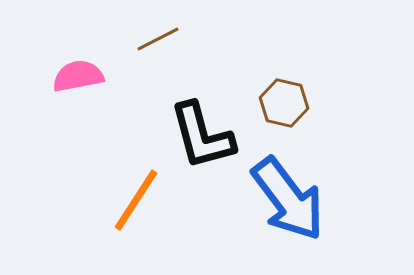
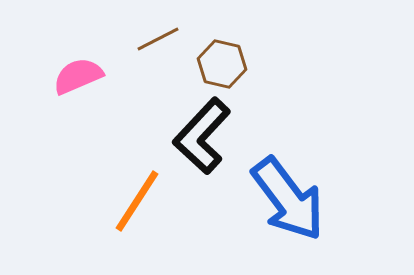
pink semicircle: rotated 12 degrees counterclockwise
brown hexagon: moved 62 px left, 39 px up
black L-shape: rotated 58 degrees clockwise
orange line: moved 1 px right, 1 px down
